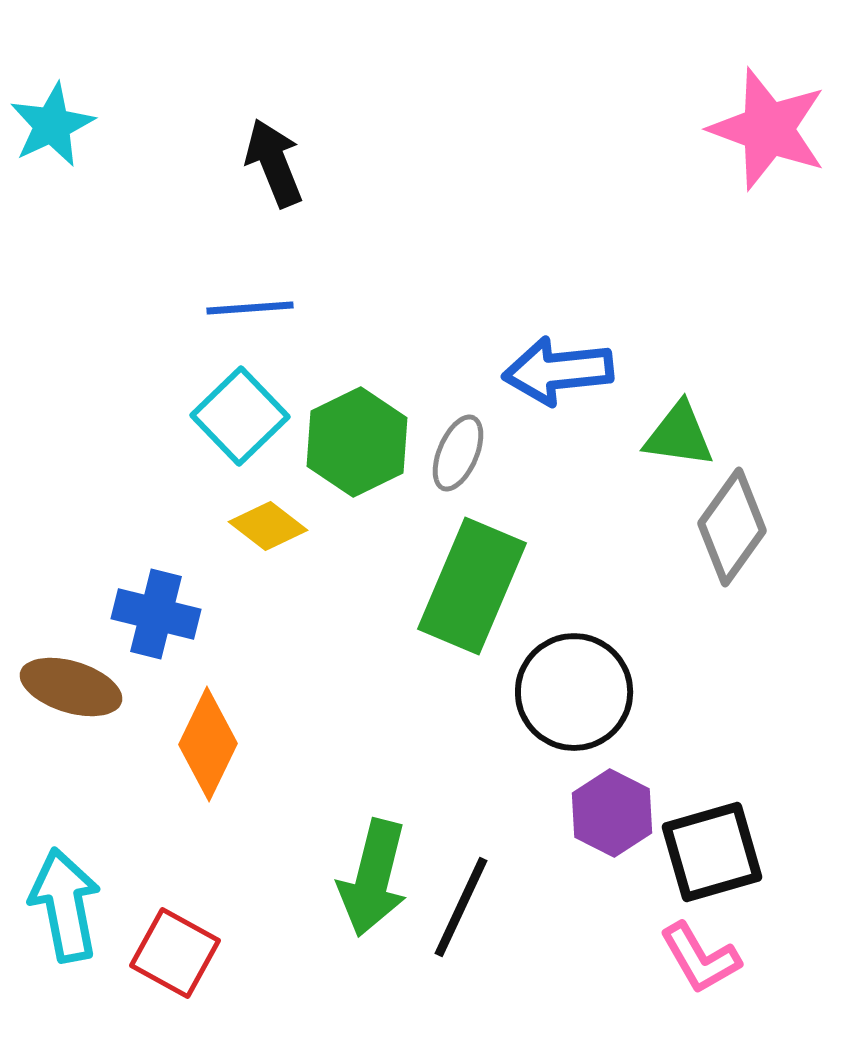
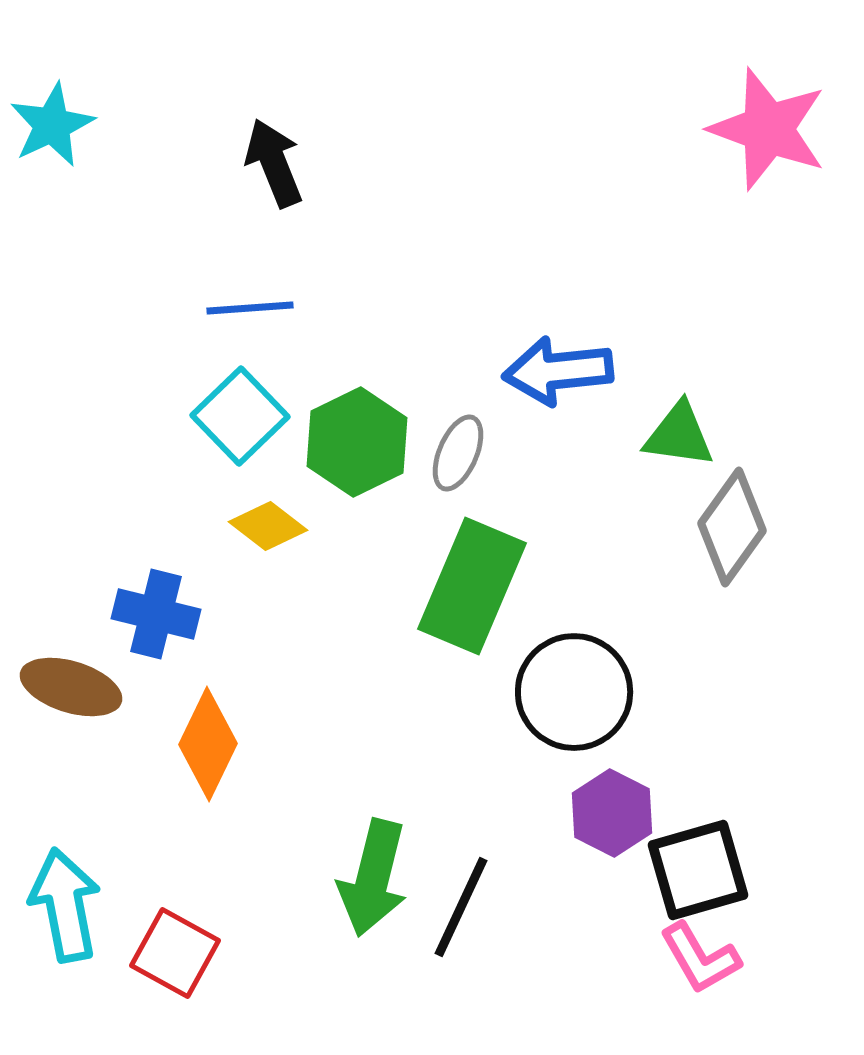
black square: moved 14 px left, 18 px down
